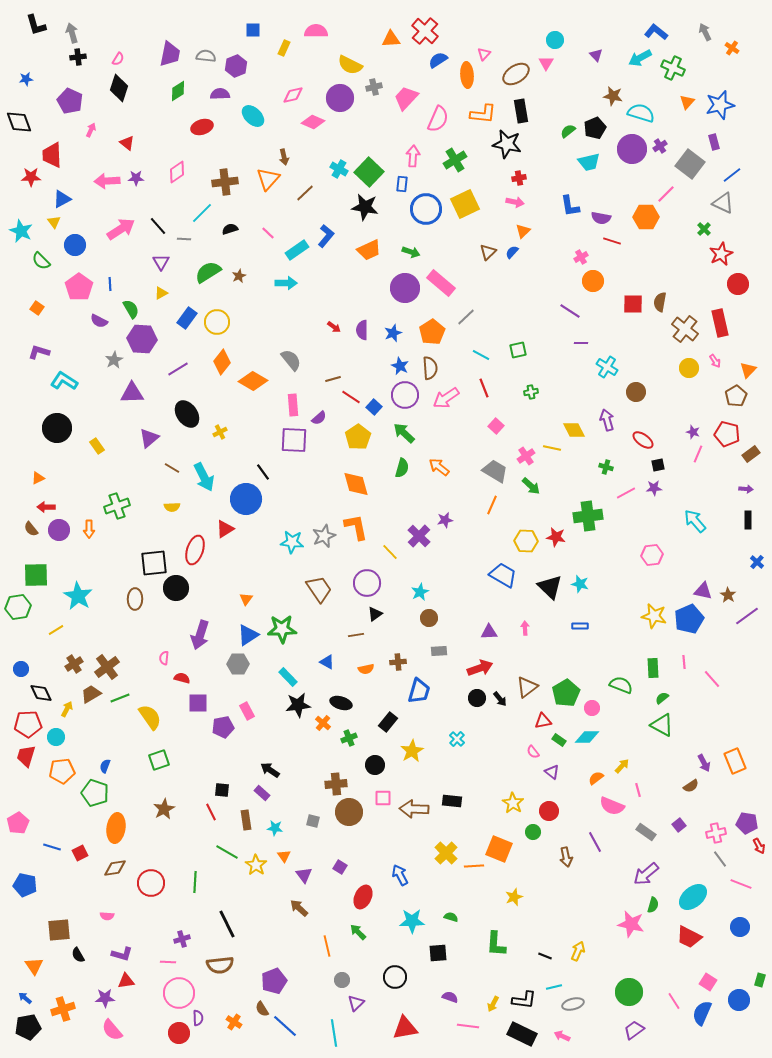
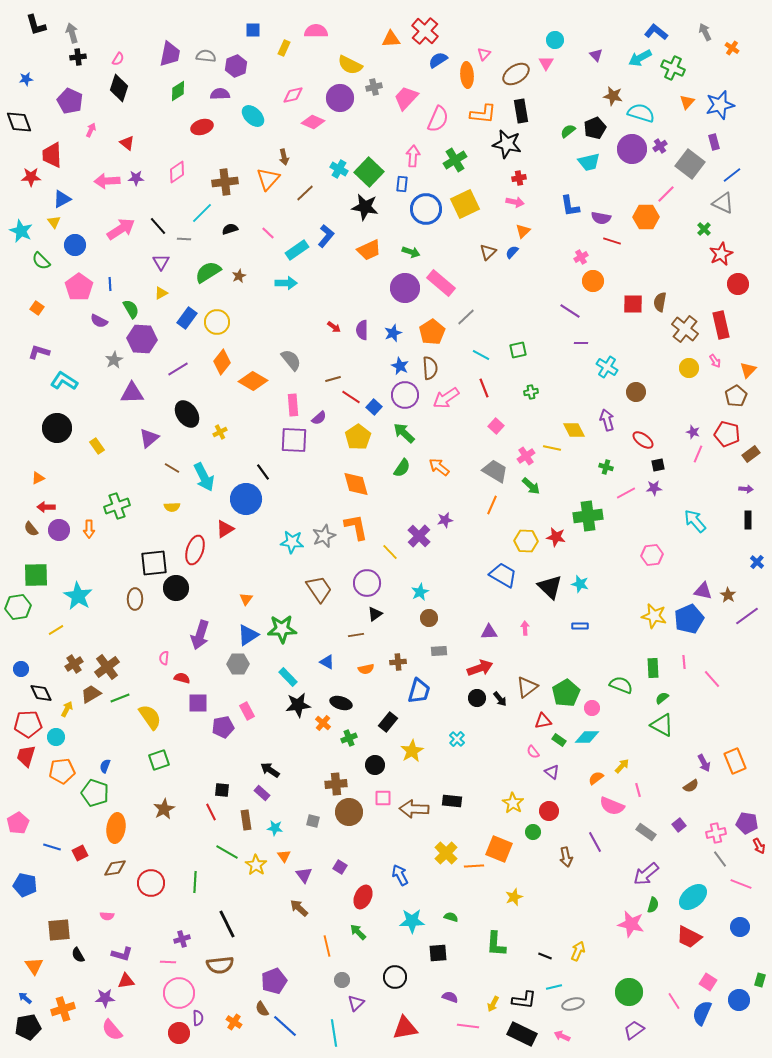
red rectangle at (720, 323): moved 1 px right, 2 px down
green semicircle at (402, 468): rotated 18 degrees clockwise
